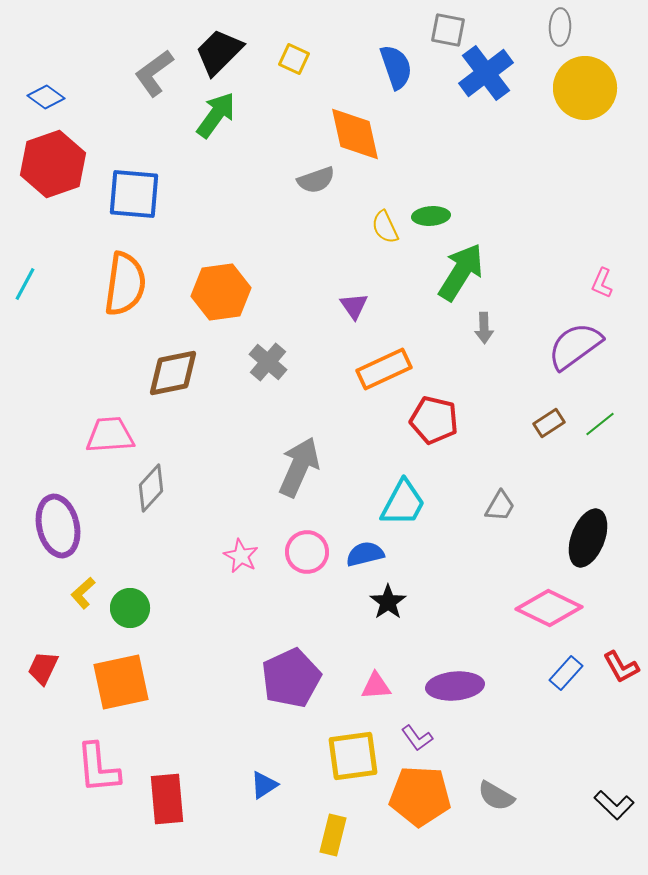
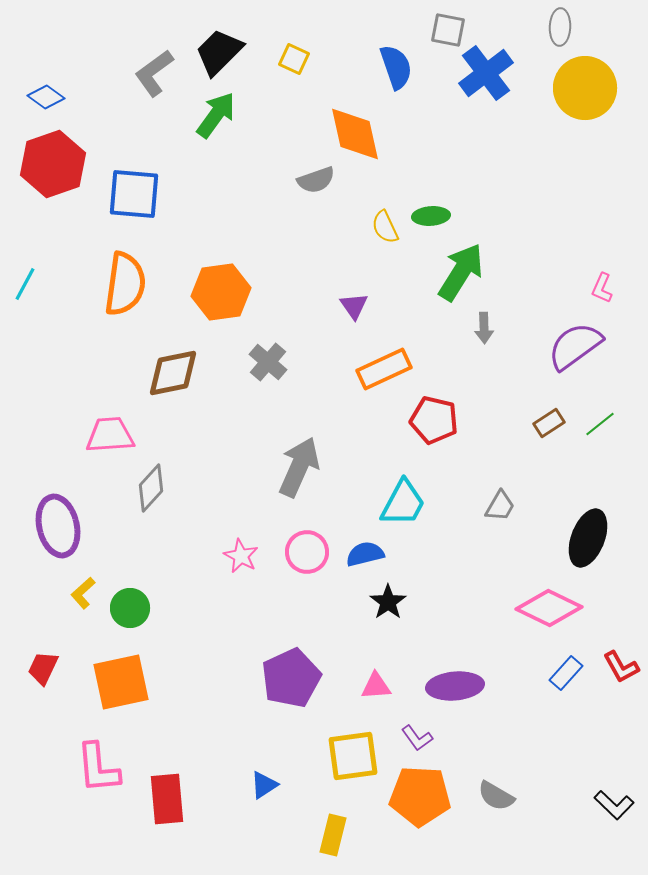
pink L-shape at (602, 283): moved 5 px down
